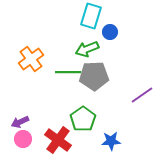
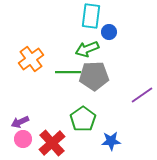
cyan rectangle: rotated 10 degrees counterclockwise
blue circle: moved 1 px left
red cross: moved 6 px left, 3 px down; rotated 12 degrees clockwise
